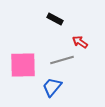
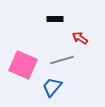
black rectangle: rotated 28 degrees counterclockwise
red arrow: moved 4 px up
pink square: rotated 24 degrees clockwise
